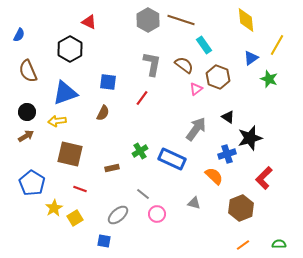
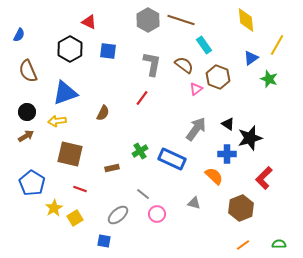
blue square at (108, 82): moved 31 px up
black triangle at (228, 117): moved 7 px down
blue cross at (227, 154): rotated 18 degrees clockwise
